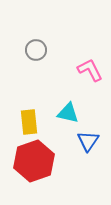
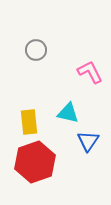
pink L-shape: moved 2 px down
red hexagon: moved 1 px right, 1 px down
